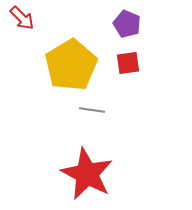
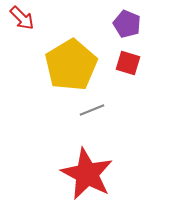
red square: rotated 25 degrees clockwise
gray line: rotated 30 degrees counterclockwise
